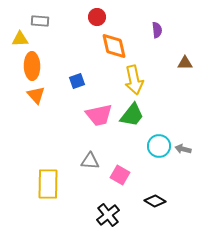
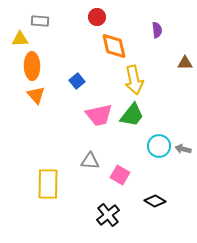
blue square: rotated 21 degrees counterclockwise
